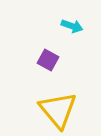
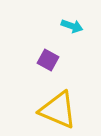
yellow triangle: rotated 27 degrees counterclockwise
